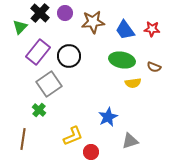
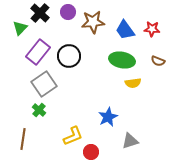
purple circle: moved 3 px right, 1 px up
green triangle: moved 1 px down
brown semicircle: moved 4 px right, 6 px up
gray square: moved 5 px left
